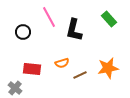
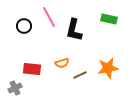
green rectangle: rotated 35 degrees counterclockwise
black circle: moved 1 px right, 6 px up
gray cross: rotated 24 degrees clockwise
